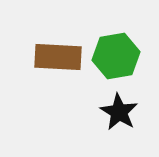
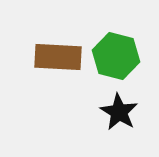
green hexagon: rotated 24 degrees clockwise
